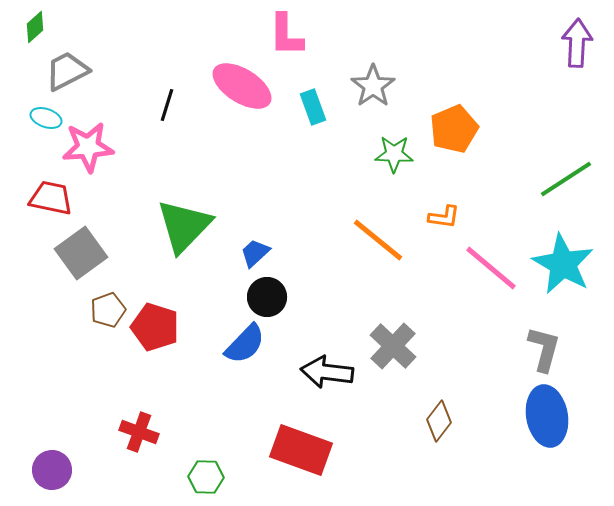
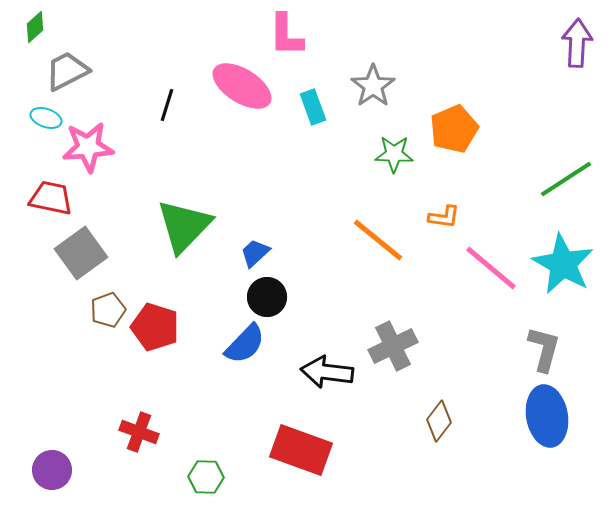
gray cross: rotated 21 degrees clockwise
